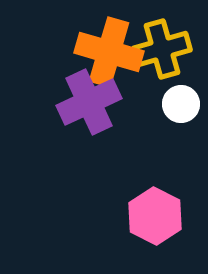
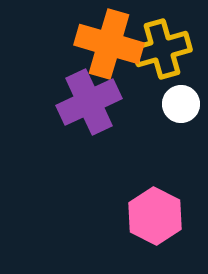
orange cross: moved 8 px up
